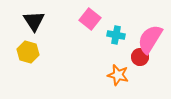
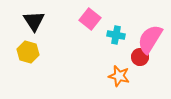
orange star: moved 1 px right, 1 px down
